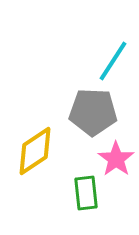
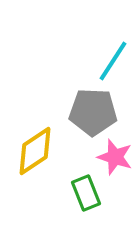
pink star: moved 1 px left, 2 px up; rotated 18 degrees counterclockwise
green rectangle: rotated 16 degrees counterclockwise
